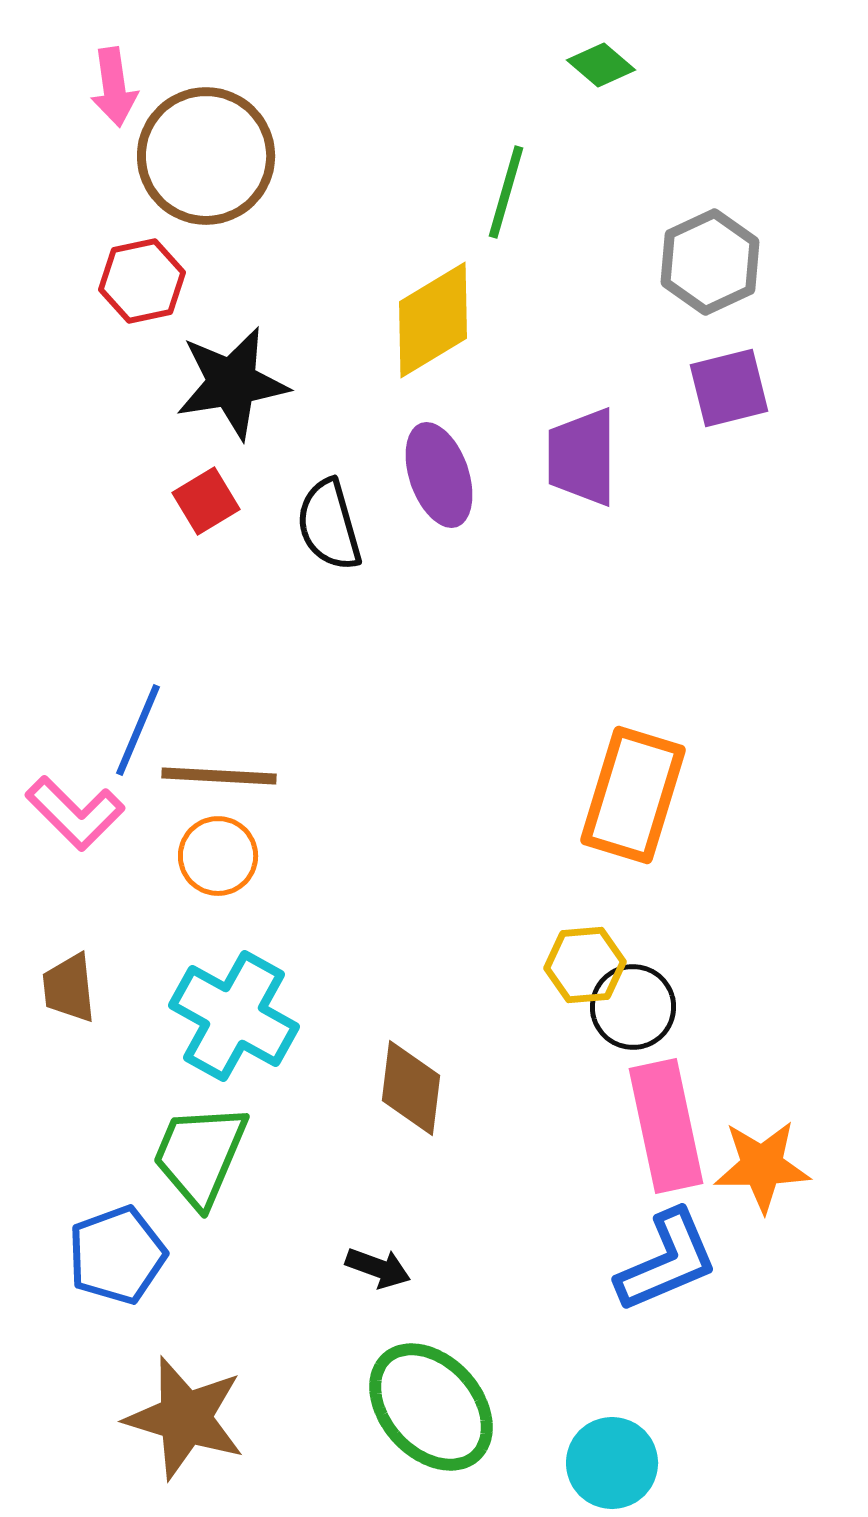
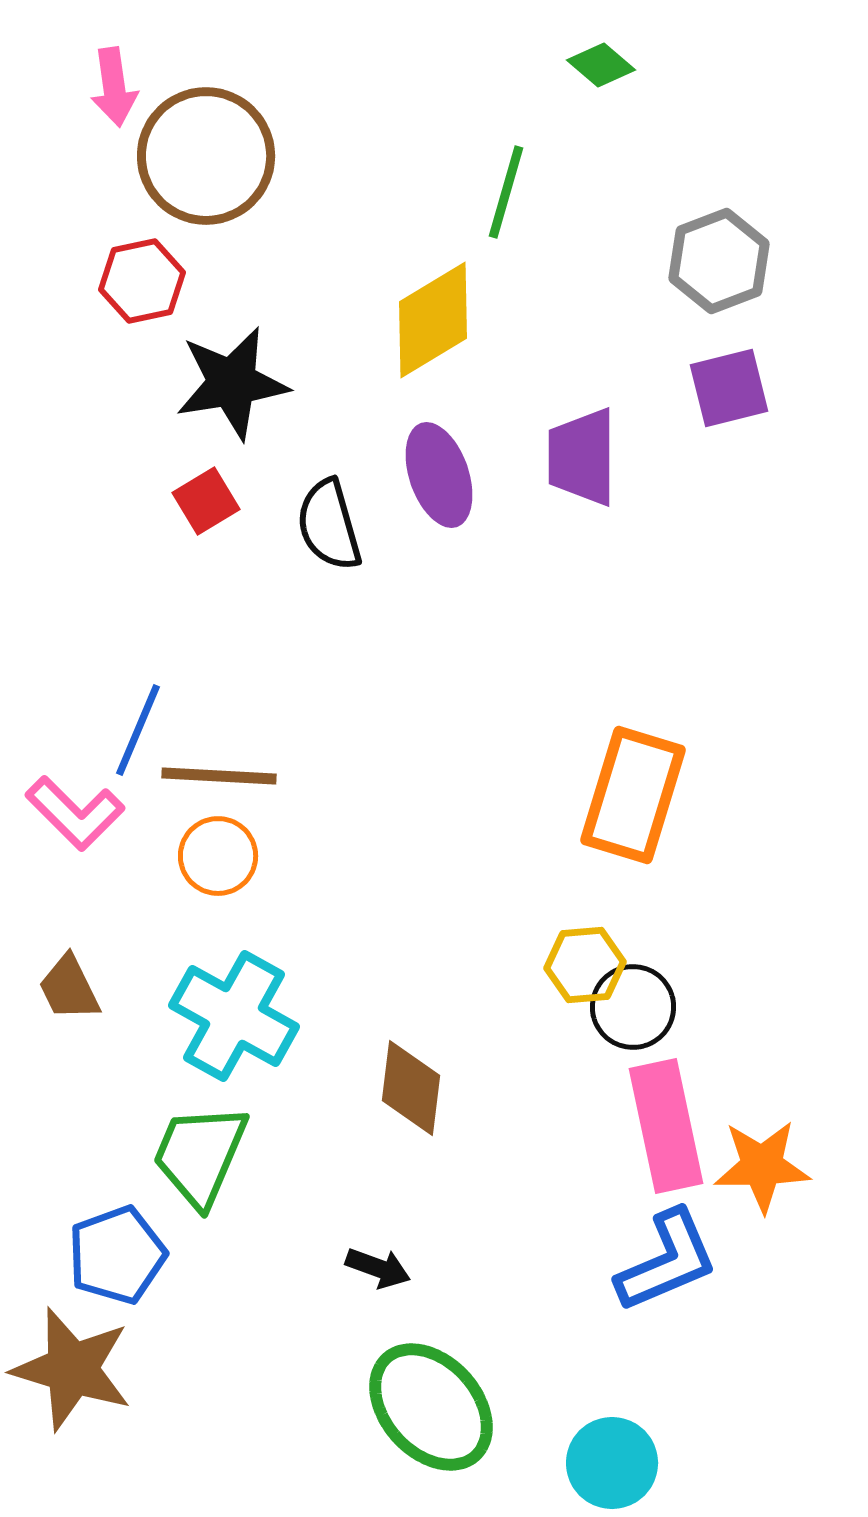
gray hexagon: moved 9 px right, 1 px up; rotated 4 degrees clockwise
brown trapezoid: rotated 20 degrees counterclockwise
brown star: moved 113 px left, 49 px up
